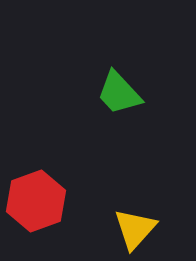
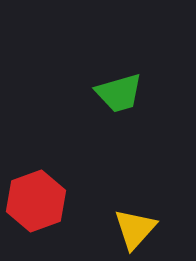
green trapezoid: rotated 63 degrees counterclockwise
